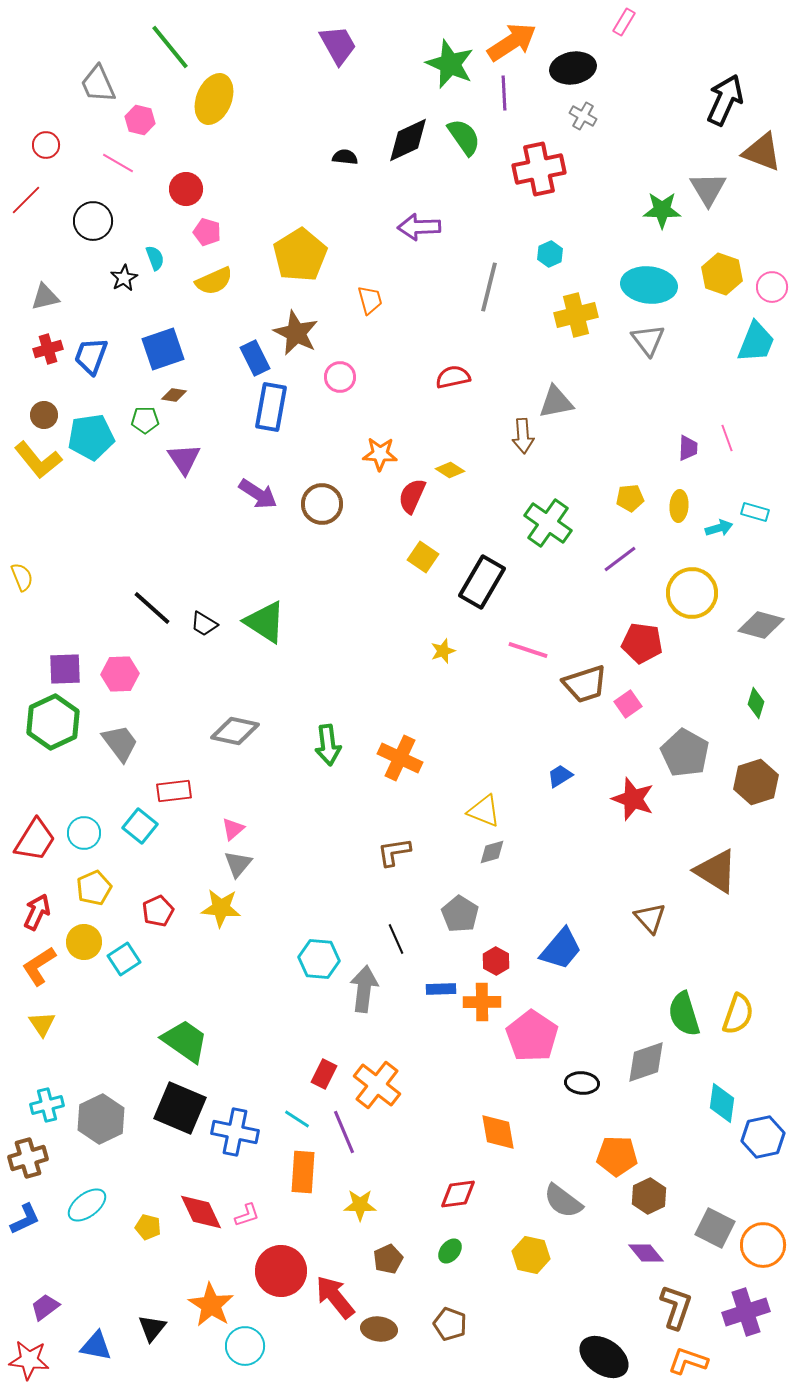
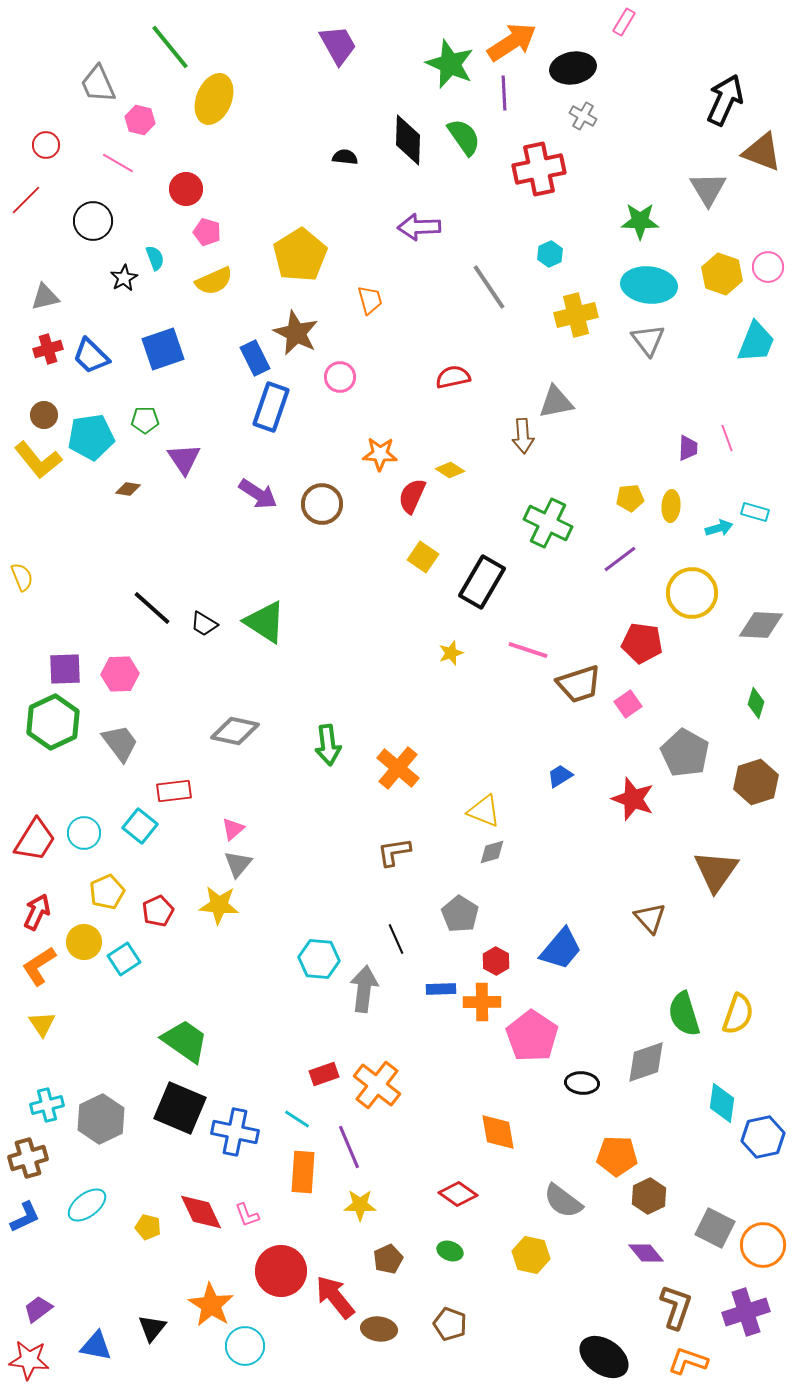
black diamond at (408, 140): rotated 63 degrees counterclockwise
green star at (662, 210): moved 22 px left, 11 px down
gray line at (489, 287): rotated 48 degrees counterclockwise
pink circle at (772, 287): moved 4 px left, 20 px up
blue trapezoid at (91, 356): rotated 66 degrees counterclockwise
brown diamond at (174, 395): moved 46 px left, 94 px down
blue rectangle at (271, 407): rotated 9 degrees clockwise
yellow ellipse at (679, 506): moved 8 px left
green cross at (548, 523): rotated 9 degrees counterclockwise
gray diamond at (761, 625): rotated 12 degrees counterclockwise
yellow star at (443, 651): moved 8 px right, 2 px down
brown trapezoid at (585, 684): moved 6 px left
orange cross at (400, 758): moved 2 px left, 10 px down; rotated 15 degrees clockwise
brown triangle at (716, 871): rotated 33 degrees clockwise
yellow pentagon at (94, 888): moved 13 px right, 4 px down
yellow star at (221, 908): moved 2 px left, 3 px up
red rectangle at (324, 1074): rotated 44 degrees clockwise
purple line at (344, 1132): moved 5 px right, 15 px down
red diamond at (458, 1194): rotated 42 degrees clockwise
pink L-shape at (247, 1215): rotated 88 degrees clockwise
blue L-shape at (25, 1219): moved 2 px up
green ellipse at (450, 1251): rotated 70 degrees clockwise
purple trapezoid at (45, 1307): moved 7 px left, 2 px down
